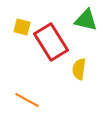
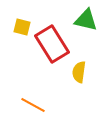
red rectangle: moved 1 px right, 2 px down
yellow semicircle: moved 3 px down
orange line: moved 6 px right, 5 px down
